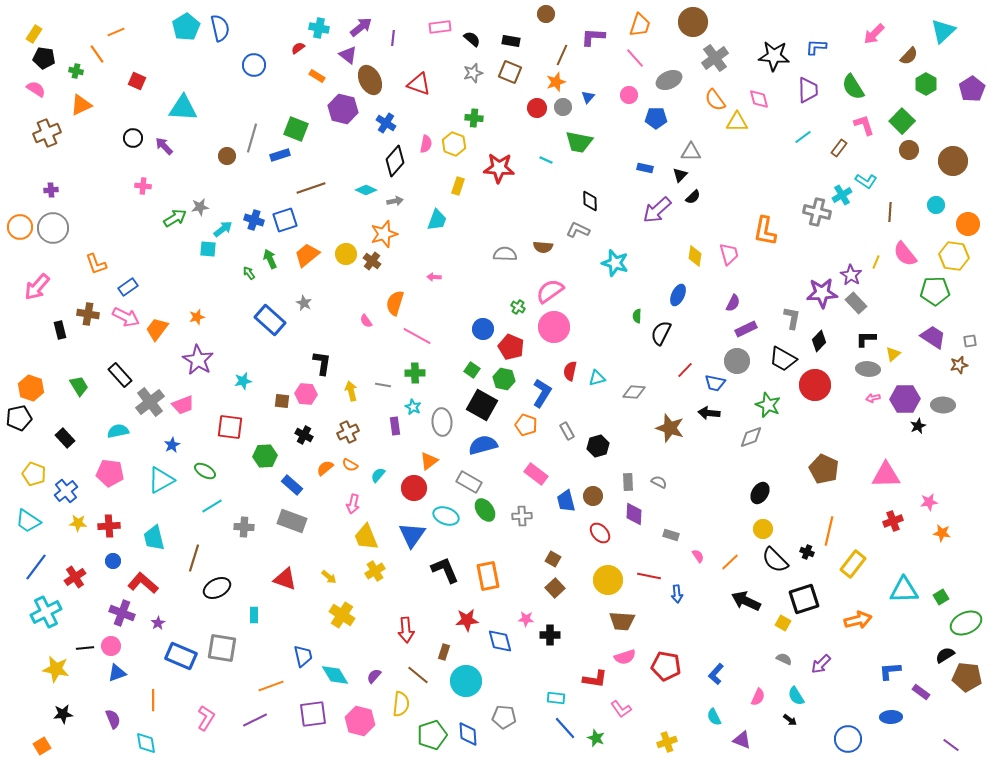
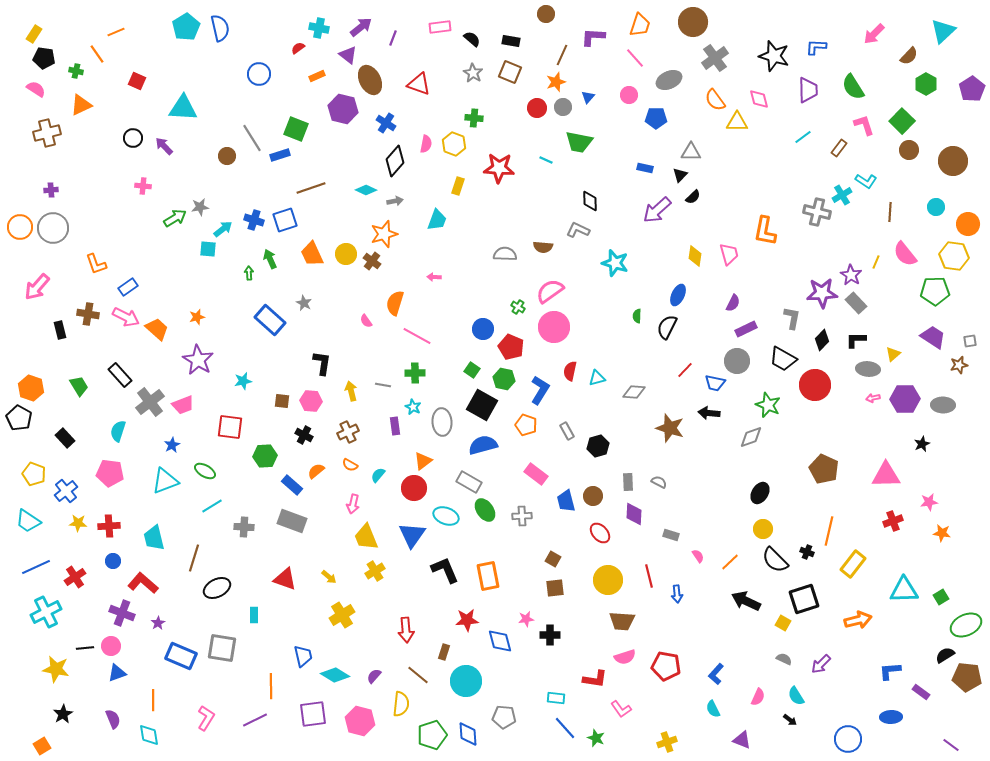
purple line at (393, 38): rotated 14 degrees clockwise
black star at (774, 56): rotated 12 degrees clockwise
blue circle at (254, 65): moved 5 px right, 9 px down
gray star at (473, 73): rotated 24 degrees counterclockwise
orange rectangle at (317, 76): rotated 56 degrees counterclockwise
brown cross at (47, 133): rotated 8 degrees clockwise
gray line at (252, 138): rotated 48 degrees counterclockwise
cyan circle at (936, 205): moved 2 px down
orange trapezoid at (307, 255): moved 5 px right, 1 px up; rotated 76 degrees counterclockwise
green arrow at (249, 273): rotated 32 degrees clockwise
orange trapezoid at (157, 329): rotated 95 degrees clockwise
black semicircle at (661, 333): moved 6 px right, 6 px up
black L-shape at (866, 339): moved 10 px left, 1 px down
black diamond at (819, 341): moved 3 px right, 1 px up
blue L-shape at (542, 393): moved 2 px left, 3 px up
pink hexagon at (306, 394): moved 5 px right, 7 px down
black pentagon at (19, 418): rotated 30 degrees counterclockwise
black star at (918, 426): moved 4 px right, 18 px down
cyan semicircle at (118, 431): rotated 60 degrees counterclockwise
orange triangle at (429, 461): moved 6 px left
orange semicircle at (325, 468): moved 9 px left, 3 px down
cyan triangle at (161, 480): moved 4 px right, 1 px down; rotated 8 degrees clockwise
blue line at (36, 567): rotated 28 degrees clockwise
red line at (649, 576): rotated 65 degrees clockwise
brown square at (555, 588): rotated 36 degrees clockwise
yellow cross at (342, 615): rotated 25 degrees clockwise
pink star at (526, 619): rotated 14 degrees counterclockwise
green ellipse at (966, 623): moved 2 px down
cyan diamond at (335, 675): rotated 28 degrees counterclockwise
orange line at (271, 686): rotated 70 degrees counterclockwise
black star at (63, 714): rotated 24 degrees counterclockwise
cyan semicircle at (714, 717): moved 1 px left, 8 px up
cyan diamond at (146, 743): moved 3 px right, 8 px up
